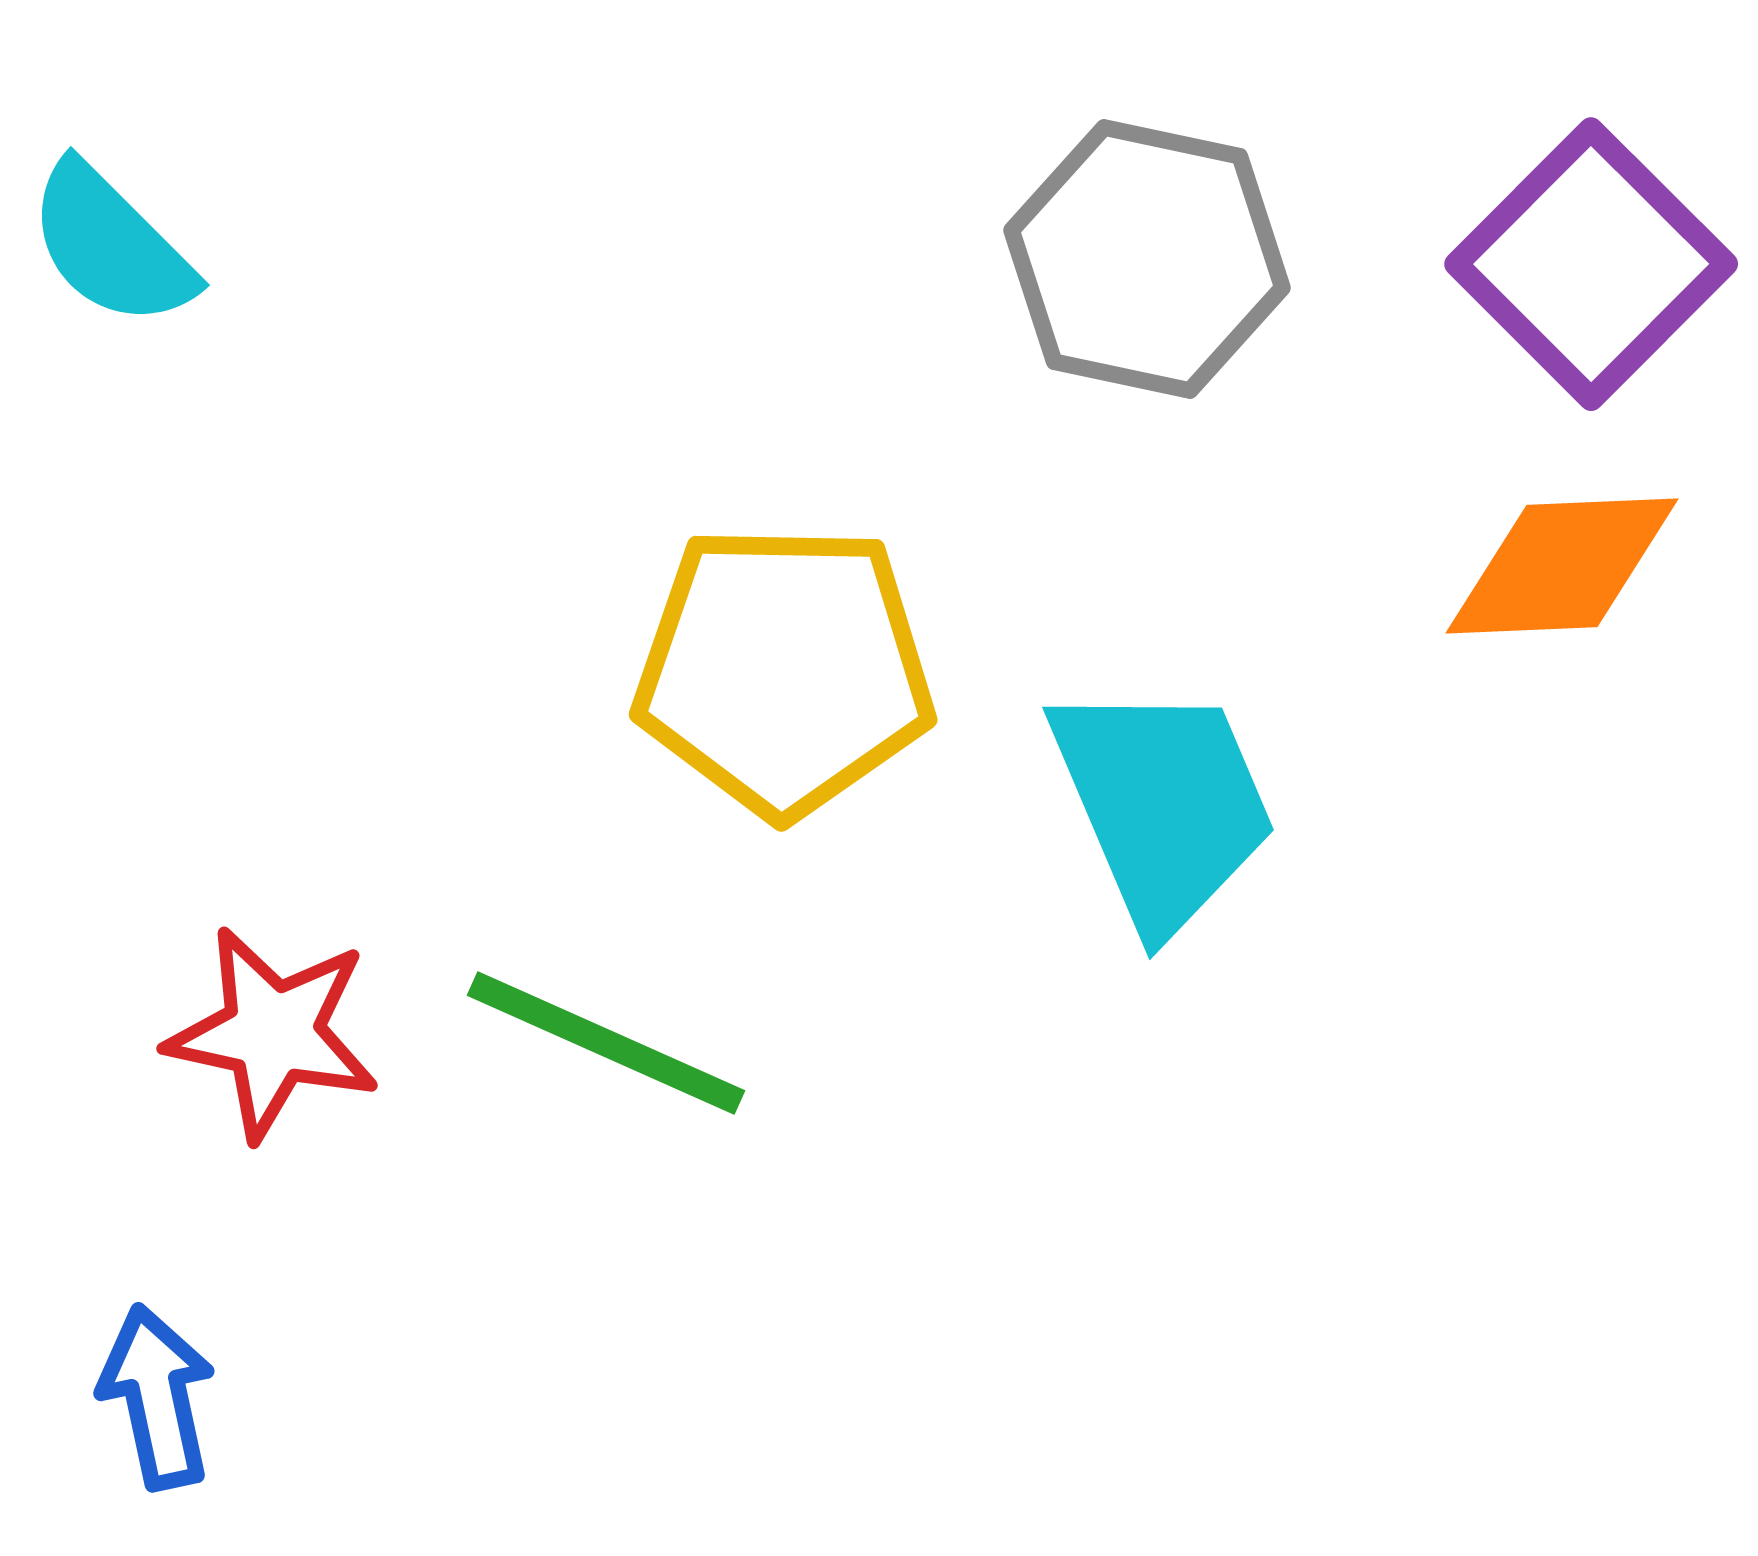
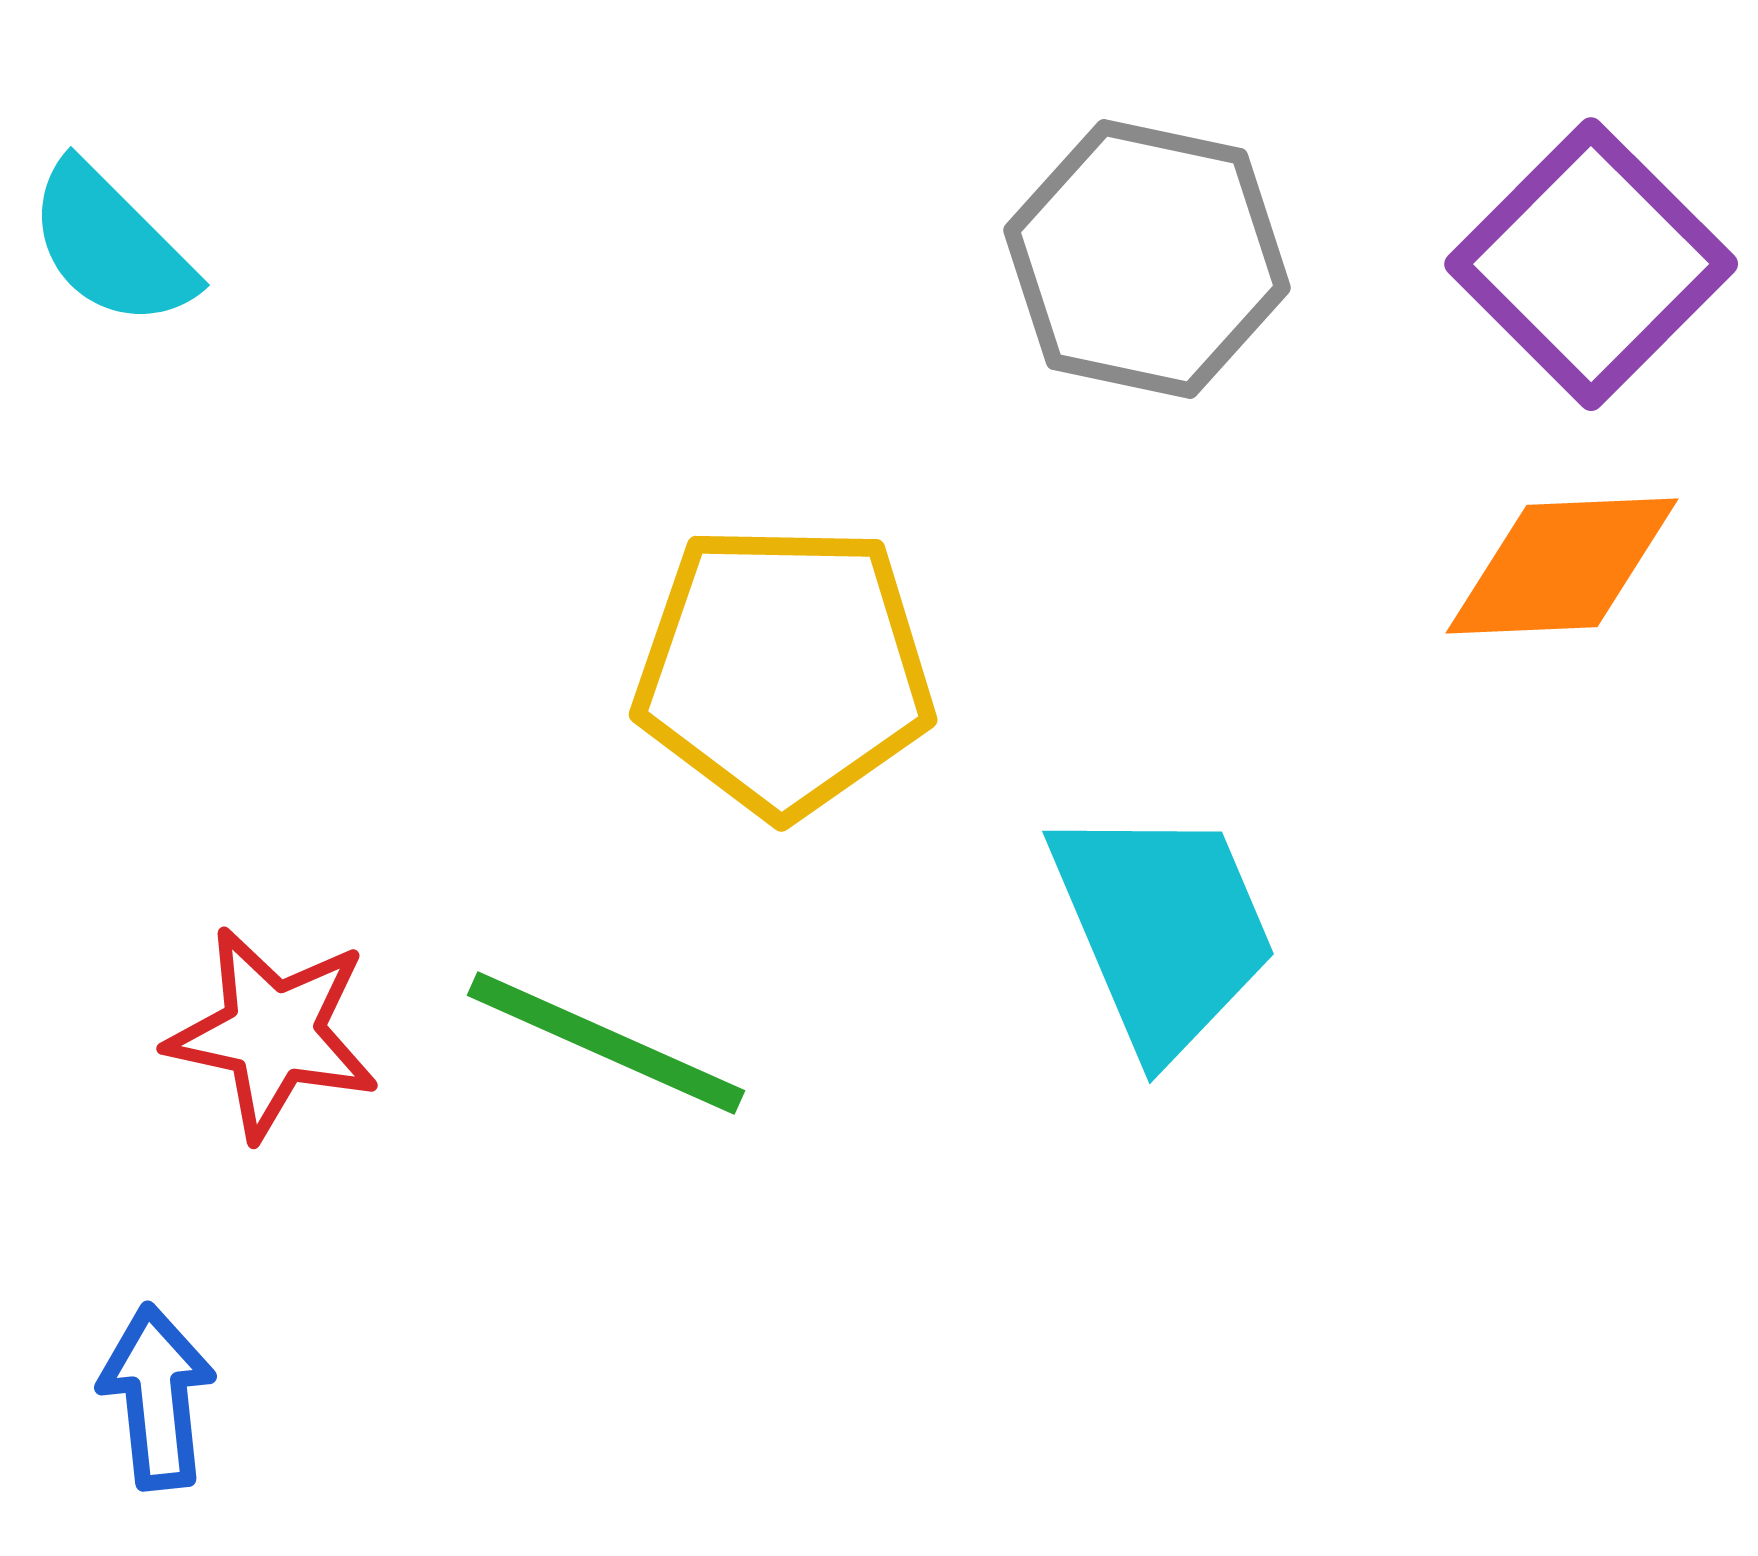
cyan trapezoid: moved 124 px down
blue arrow: rotated 6 degrees clockwise
